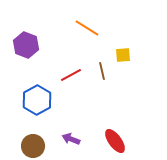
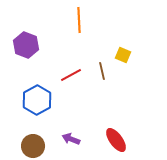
orange line: moved 8 px left, 8 px up; rotated 55 degrees clockwise
yellow square: rotated 28 degrees clockwise
red ellipse: moved 1 px right, 1 px up
